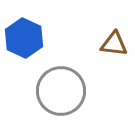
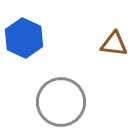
gray circle: moved 11 px down
